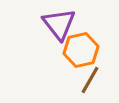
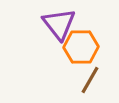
orange hexagon: moved 3 px up; rotated 12 degrees clockwise
